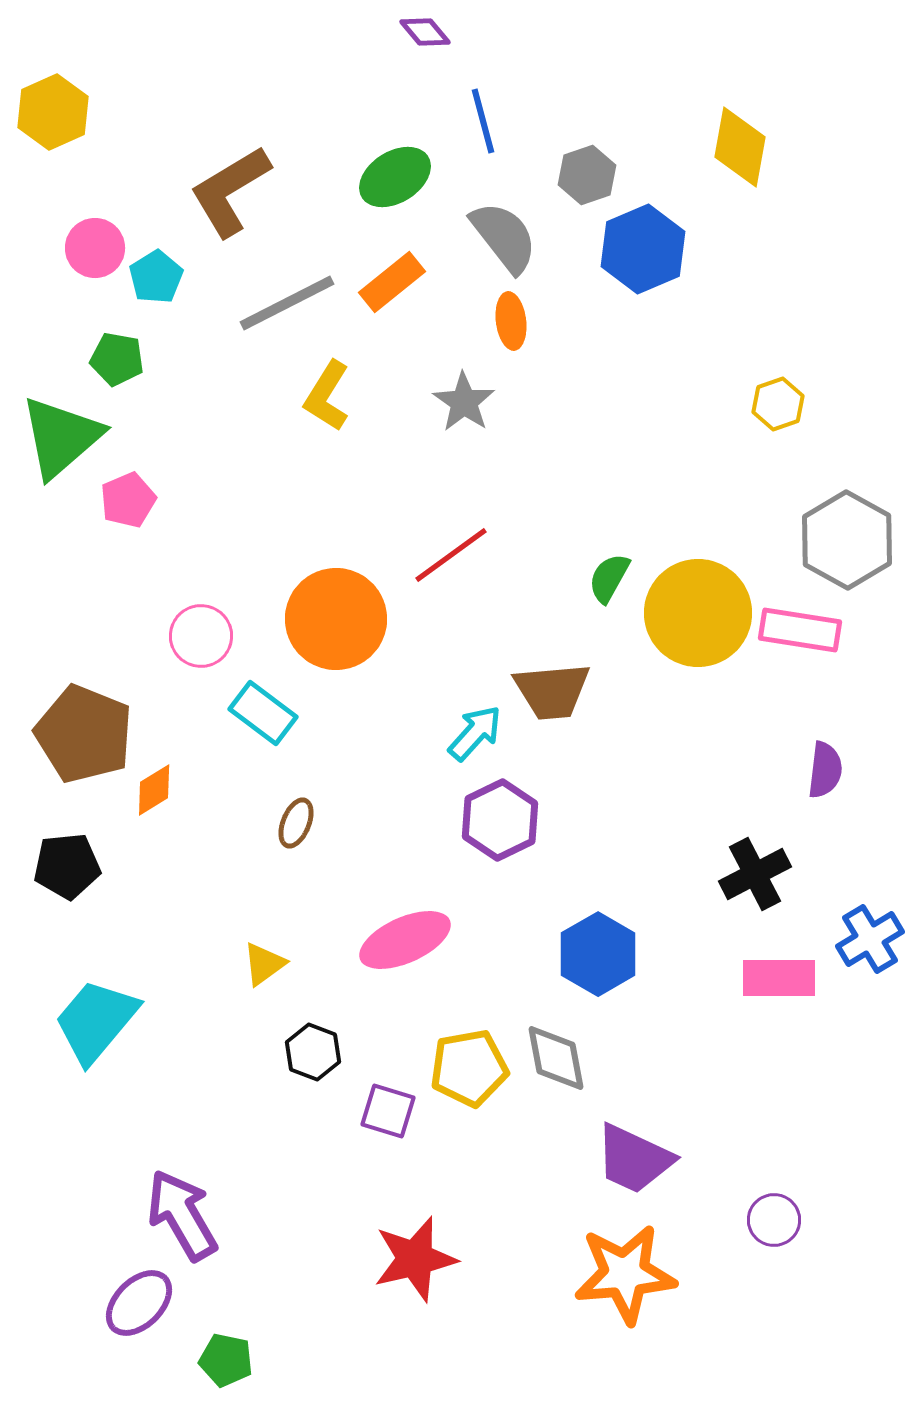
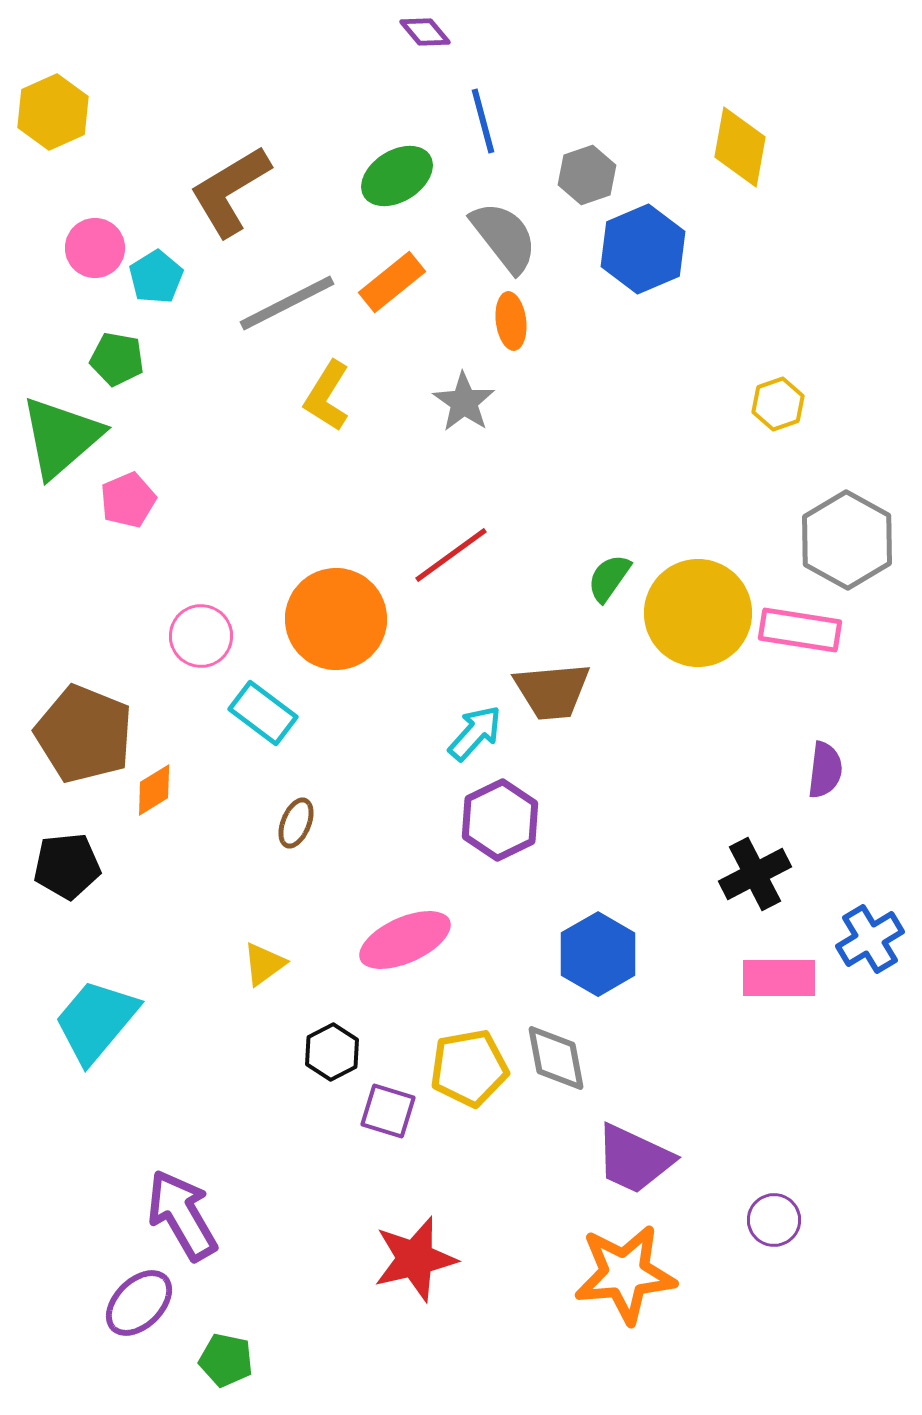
green ellipse at (395, 177): moved 2 px right, 1 px up
green semicircle at (609, 578): rotated 6 degrees clockwise
black hexagon at (313, 1052): moved 19 px right; rotated 12 degrees clockwise
